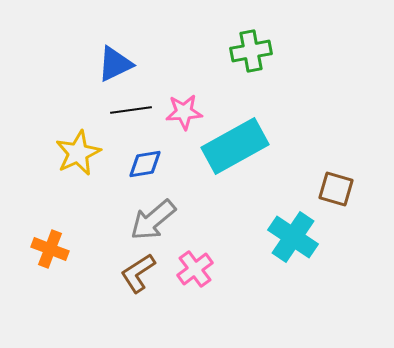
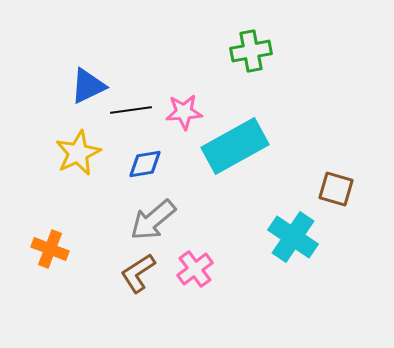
blue triangle: moved 27 px left, 22 px down
